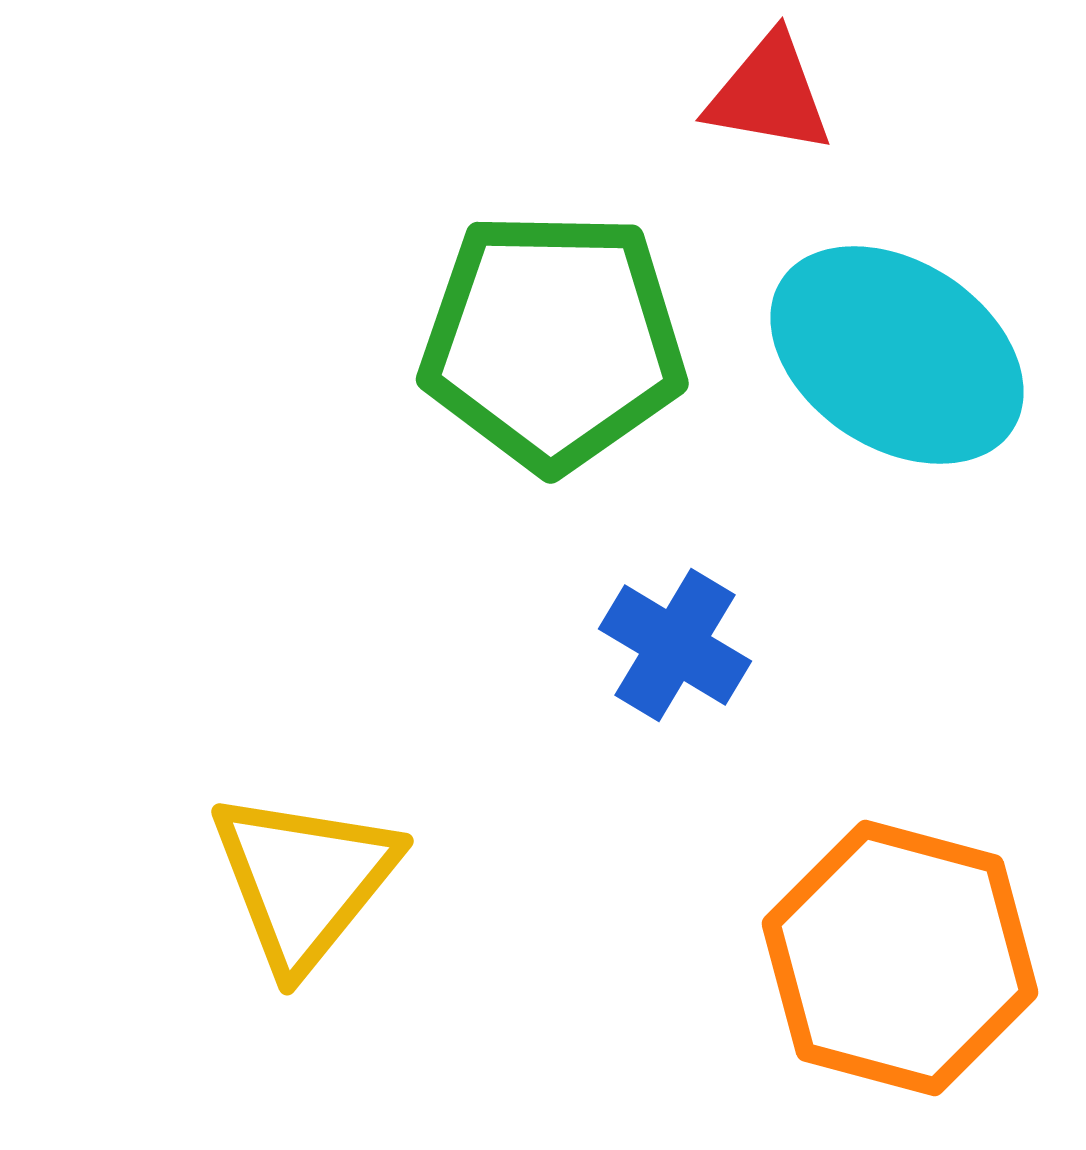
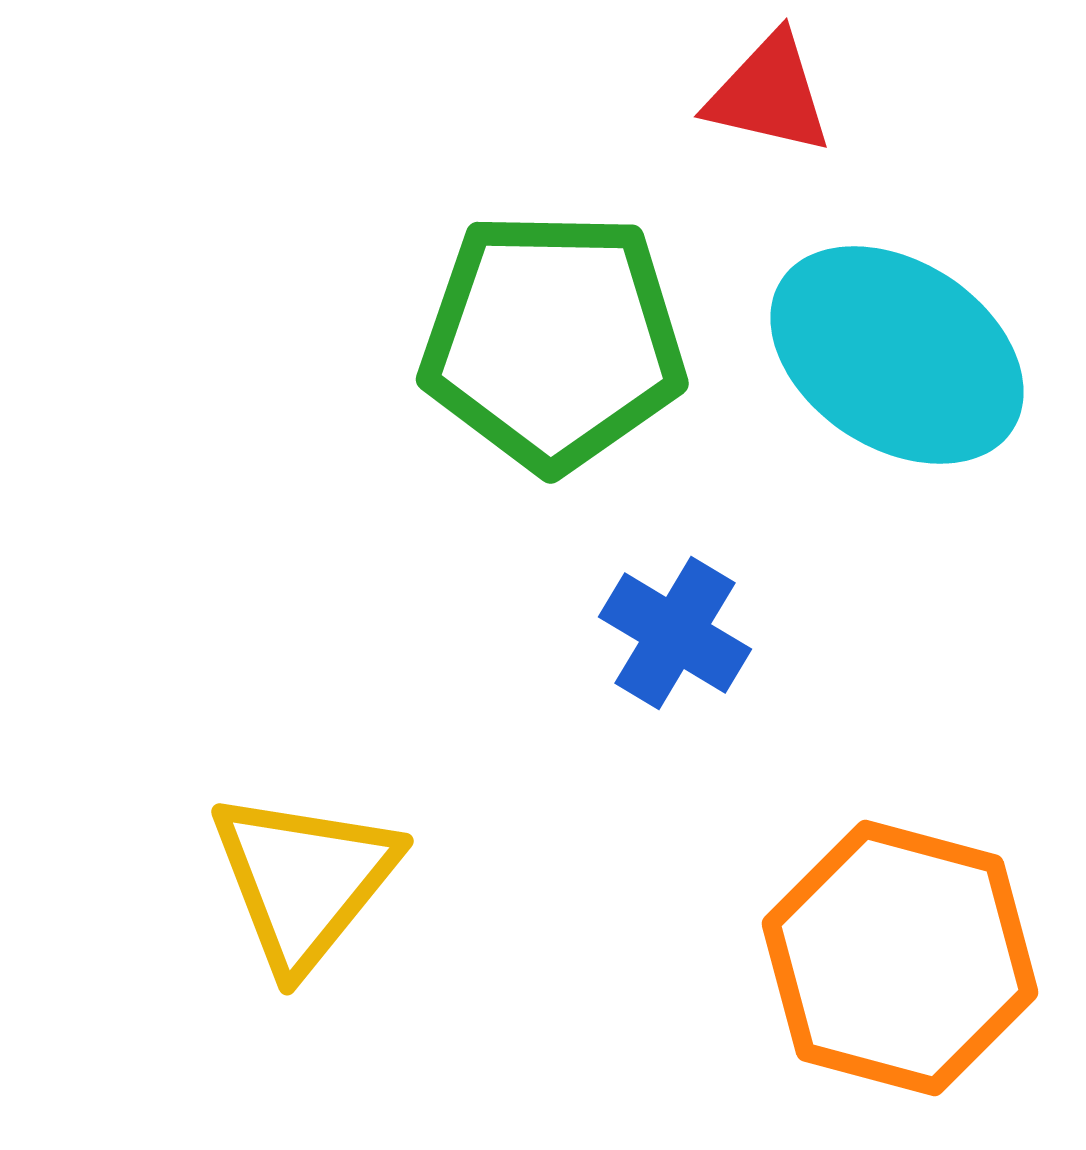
red triangle: rotated 3 degrees clockwise
blue cross: moved 12 px up
